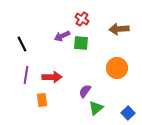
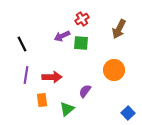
red cross: rotated 24 degrees clockwise
brown arrow: rotated 60 degrees counterclockwise
orange circle: moved 3 px left, 2 px down
green triangle: moved 29 px left, 1 px down
